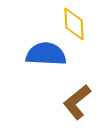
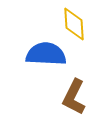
brown L-shape: moved 3 px left, 5 px up; rotated 24 degrees counterclockwise
